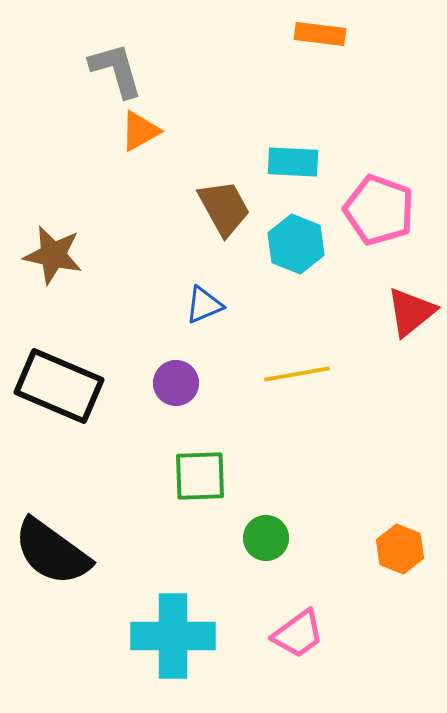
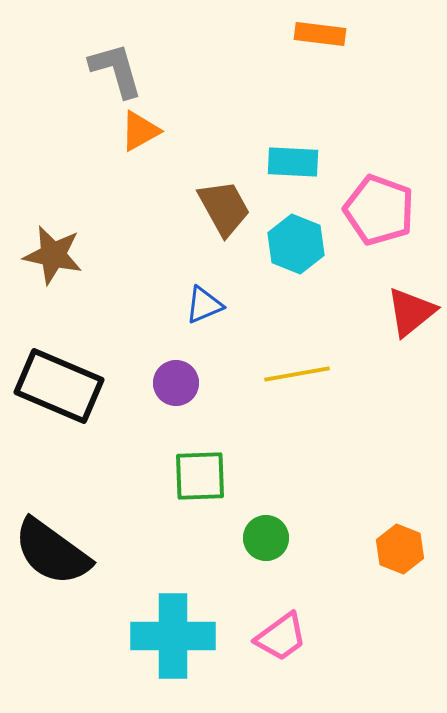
pink trapezoid: moved 17 px left, 3 px down
